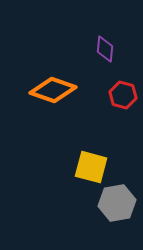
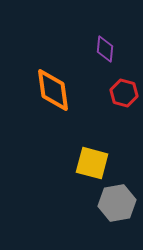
orange diamond: rotated 63 degrees clockwise
red hexagon: moved 1 px right, 2 px up
yellow square: moved 1 px right, 4 px up
